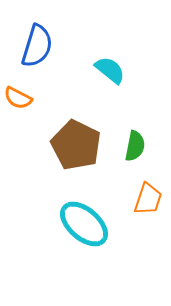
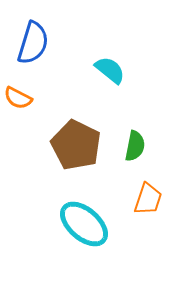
blue semicircle: moved 4 px left, 3 px up
